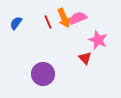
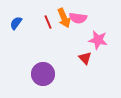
pink semicircle: rotated 150 degrees counterclockwise
pink star: rotated 12 degrees counterclockwise
